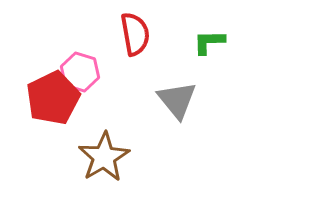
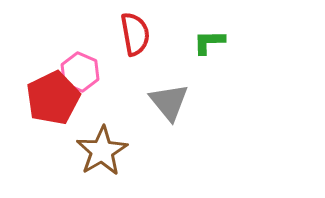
pink hexagon: rotated 6 degrees clockwise
gray triangle: moved 8 px left, 2 px down
brown star: moved 2 px left, 6 px up
